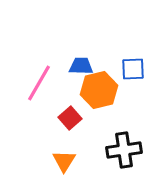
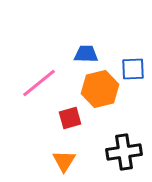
blue trapezoid: moved 5 px right, 12 px up
pink line: rotated 21 degrees clockwise
orange hexagon: moved 1 px right, 1 px up
red square: rotated 25 degrees clockwise
black cross: moved 2 px down
